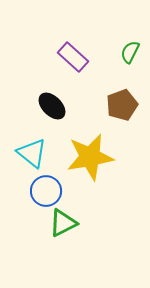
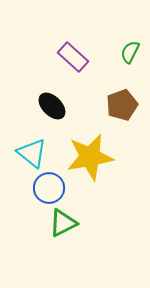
blue circle: moved 3 px right, 3 px up
